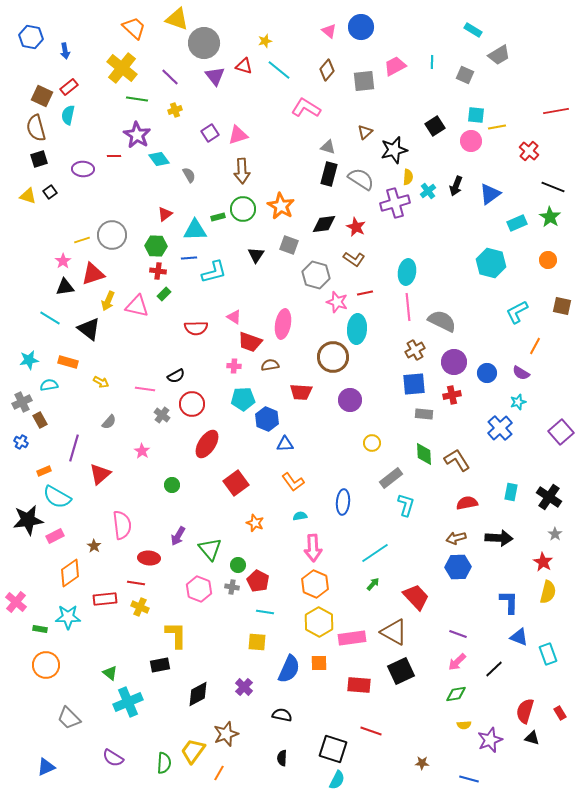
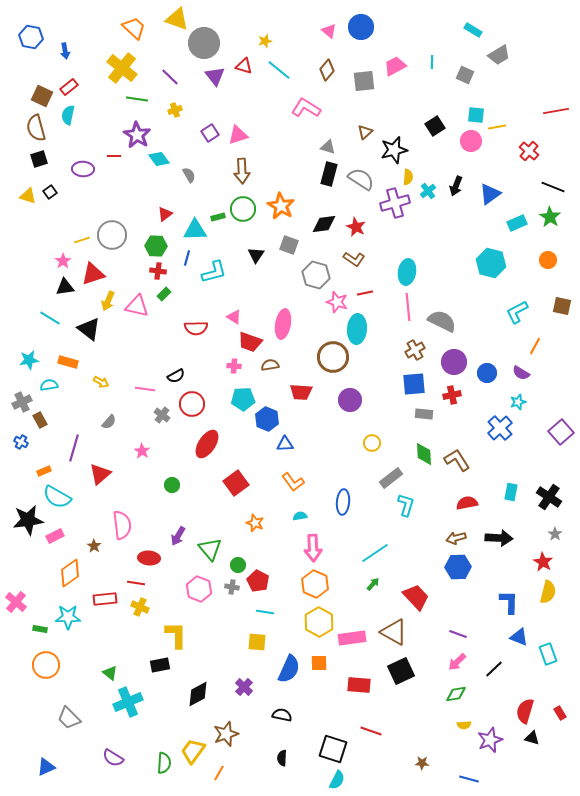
blue line at (189, 258): moved 2 px left; rotated 70 degrees counterclockwise
